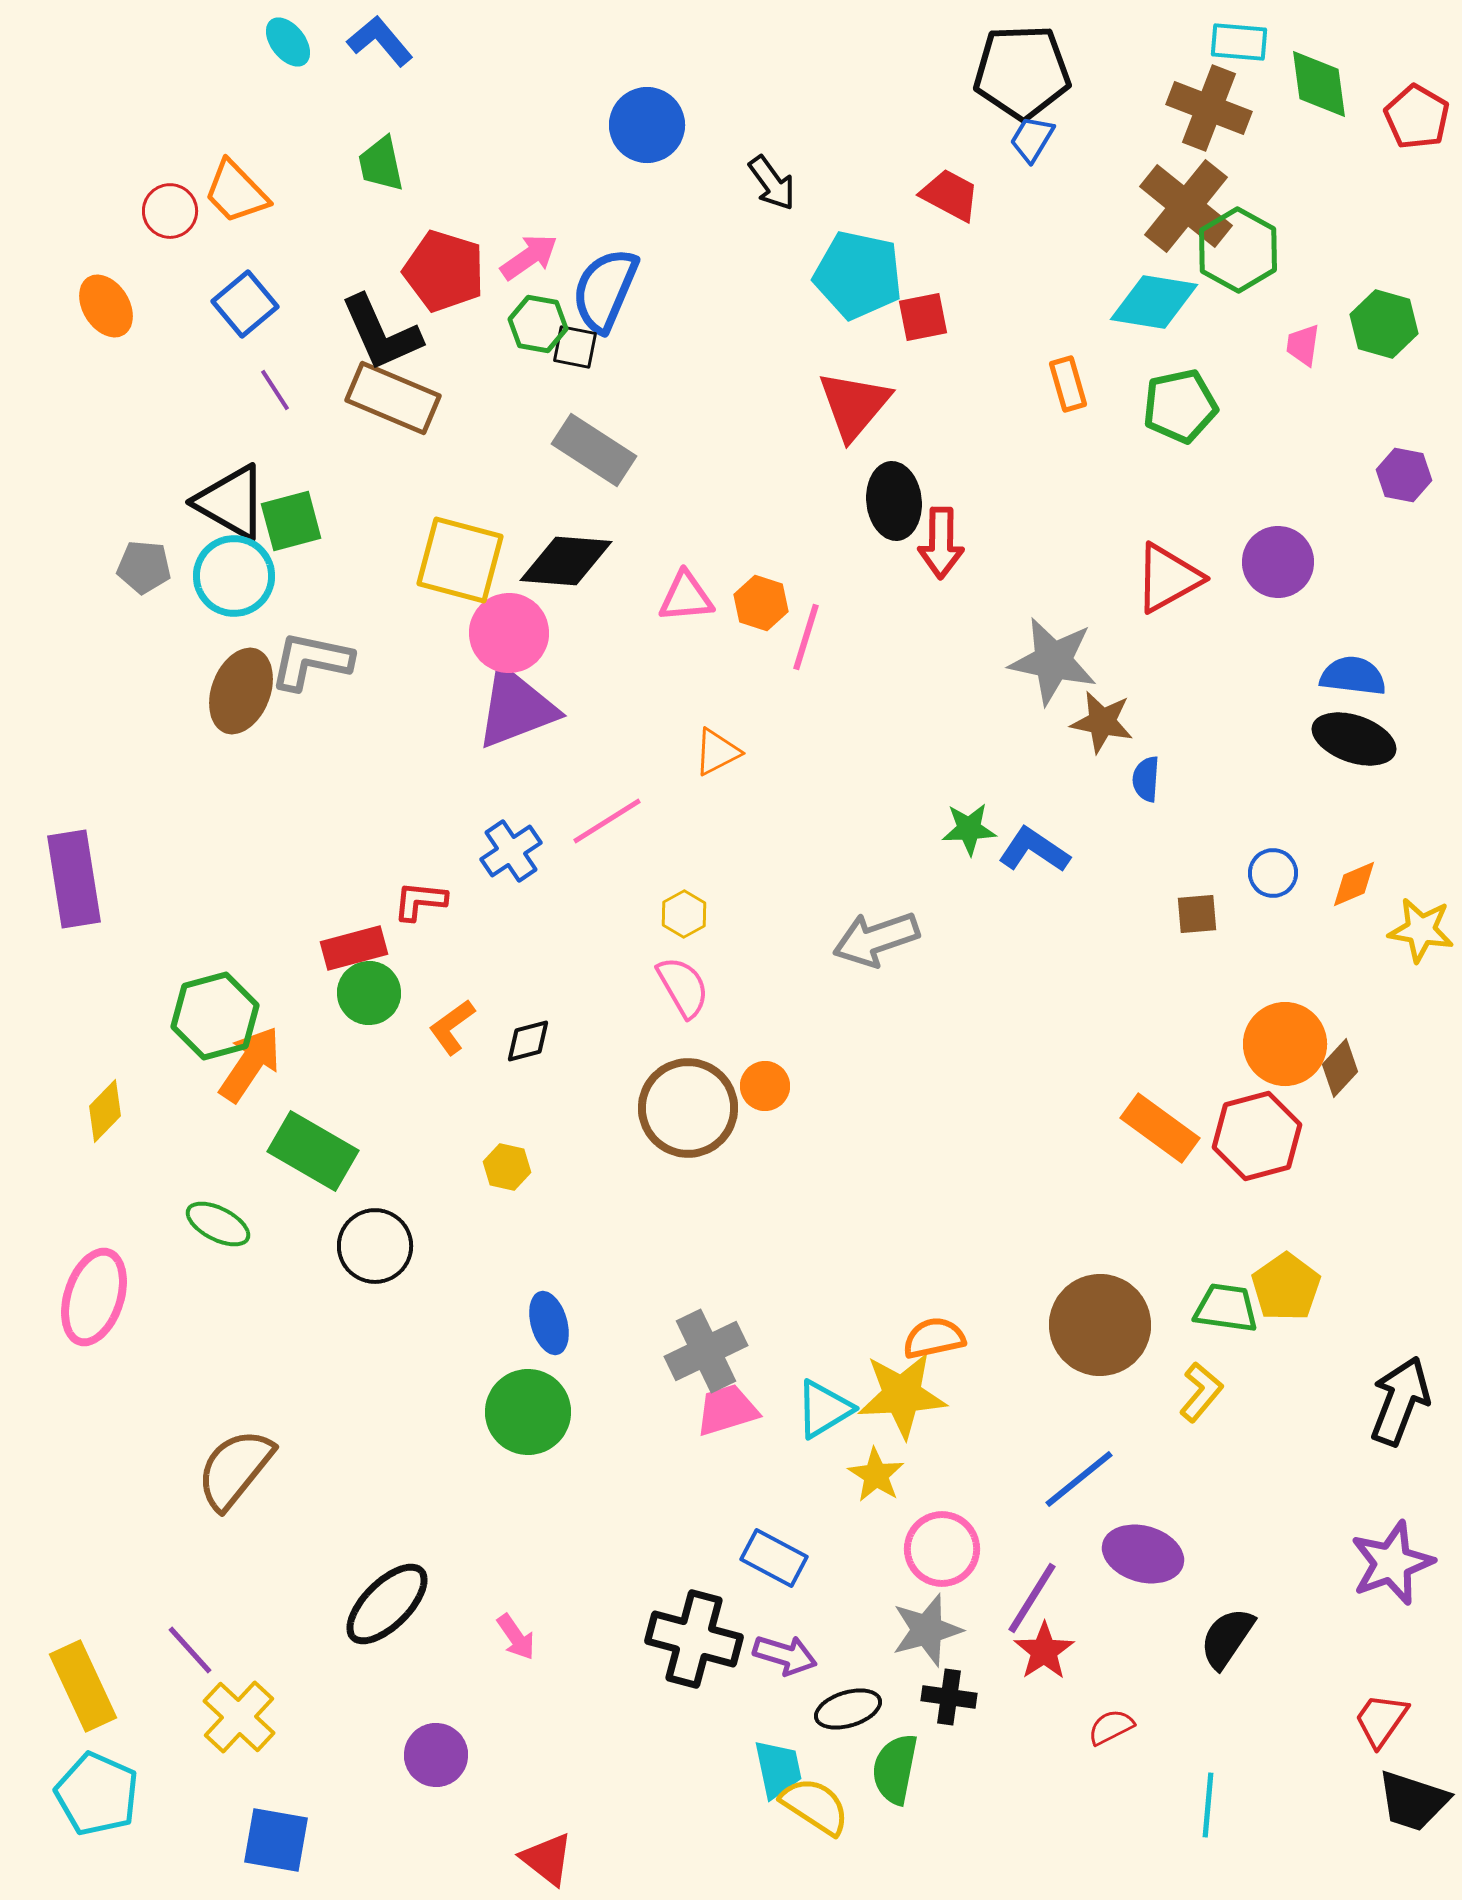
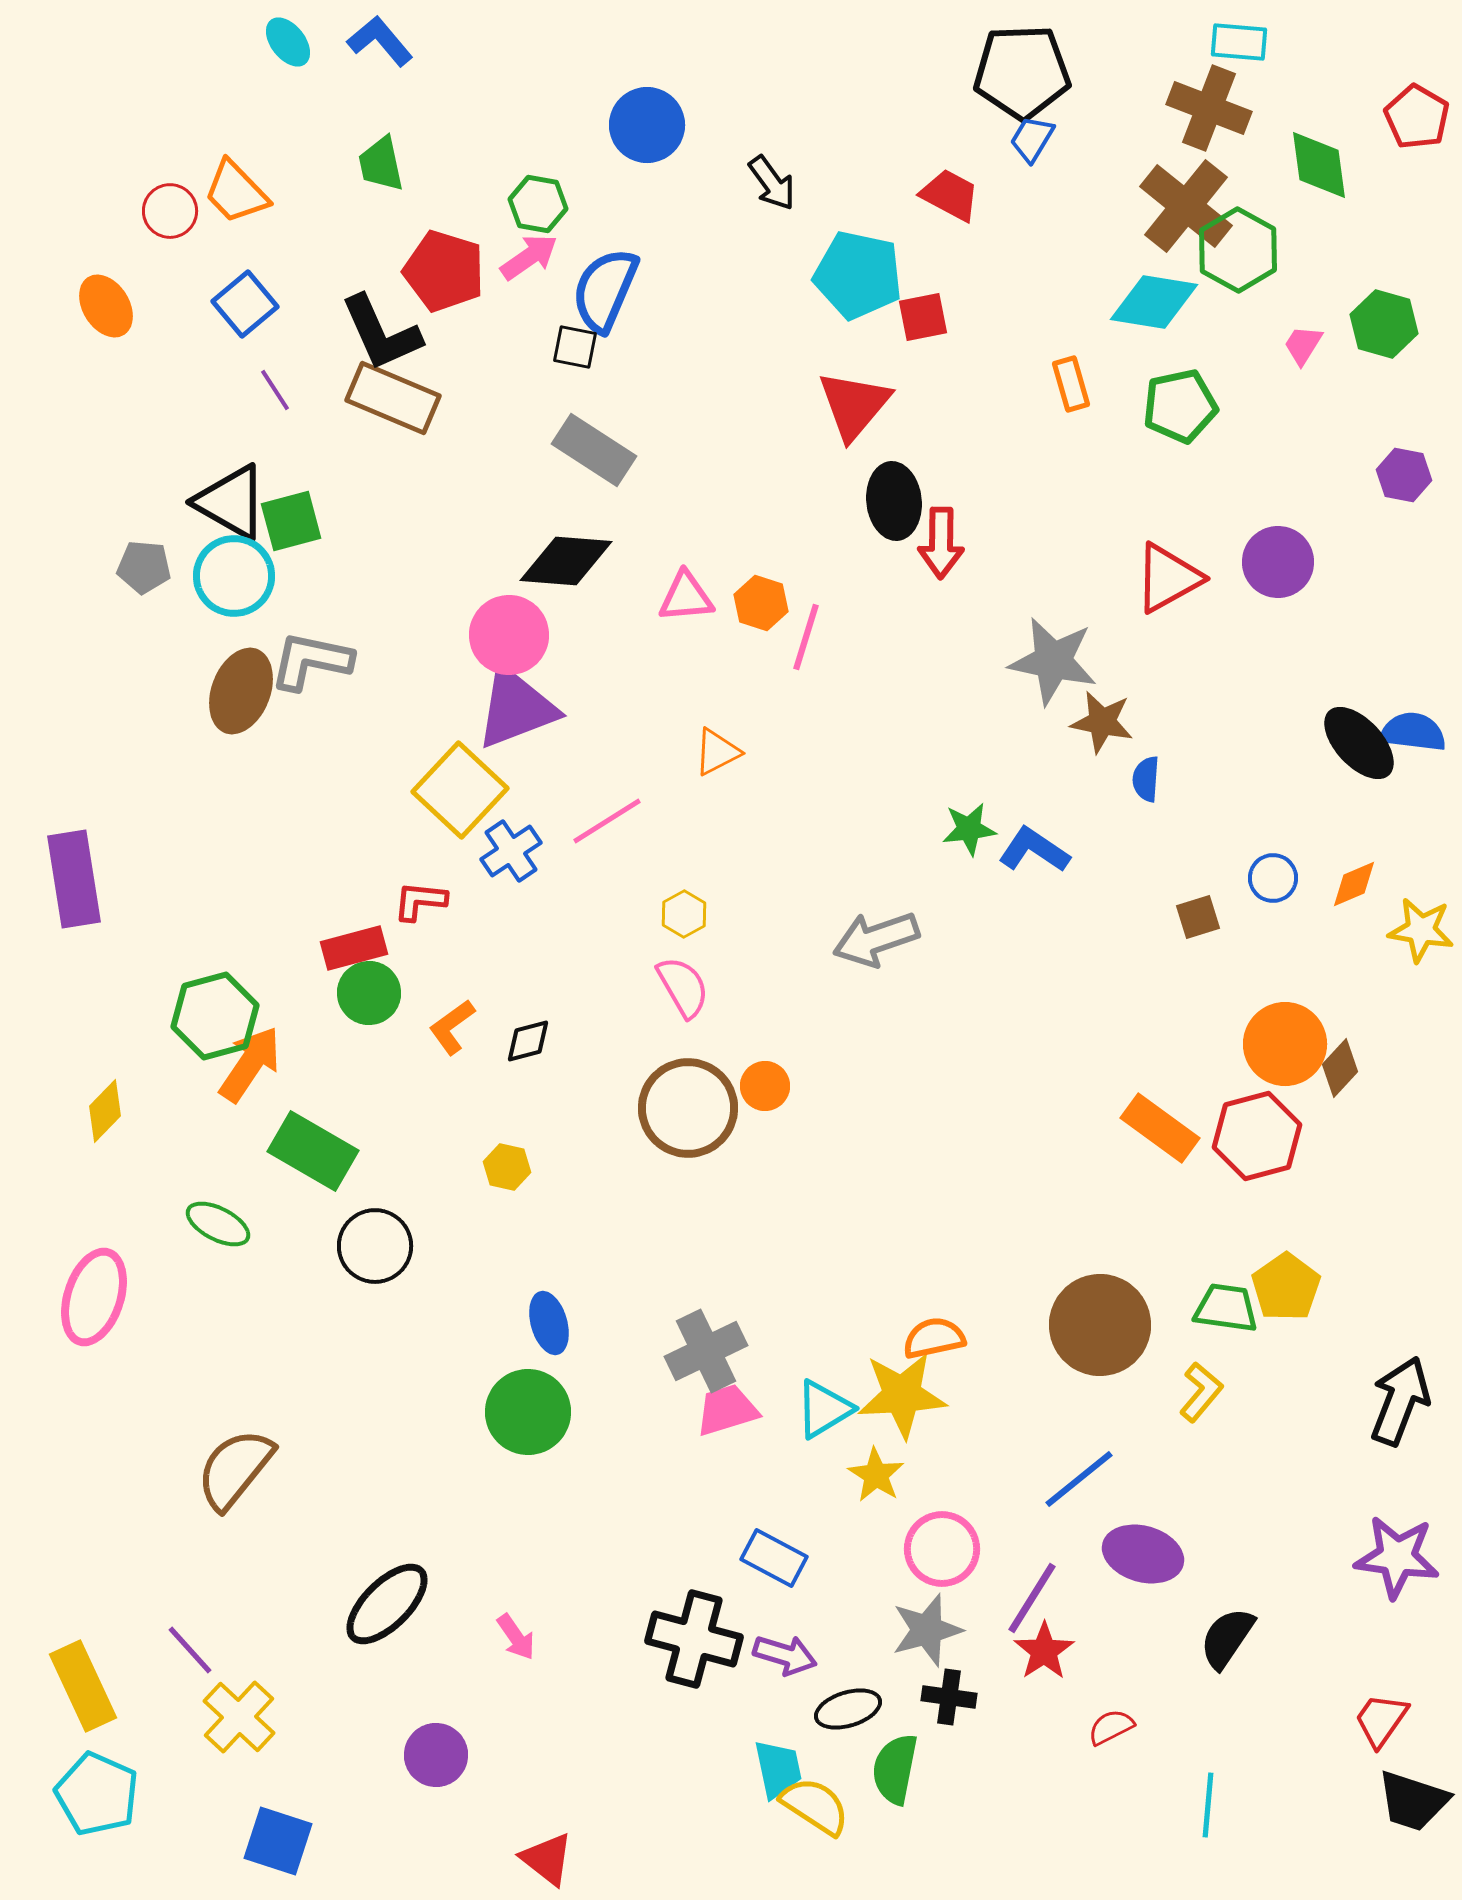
green diamond at (1319, 84): moved 81 px down
green hexagon at (538, 324): moved 120 px up
pink trapezoid at (1303, 345): rotated 24 degrees clockwise
orange rectangle at (1068, 384): moved 3 px right
yellow square at (460, 560): moved 230 px down; rotated 28 degrees clockwise
pink circle at (509, 633): moved 2 px down
blue semicircle at (1353, 676): moved 60 px right, 56 px down
black ellipse at (1354, 739): moved 5 px right, 4 px down; rotated 28 degrees clockwise
green star at (969, 829): rotated 4 degrees counterclockwise
blue circle at (1273, 873): moved 5 px down
brown square at (1197, 914): moved 1 px right, 3 px down; rotated 12 degrees counterclockwise
purple star at (1392, 1563): moved 5 px right, 6 px up; rotated 28 degrees clockwise
blue square at (276, 1840): moved 2 px right, 1 px down; rotated 8 degrees clockwise
